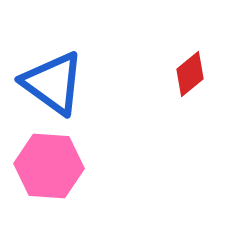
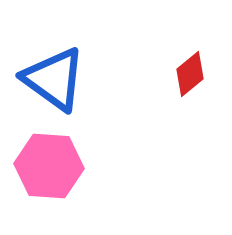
blue triangle: moved 1 px right, 4 px up
